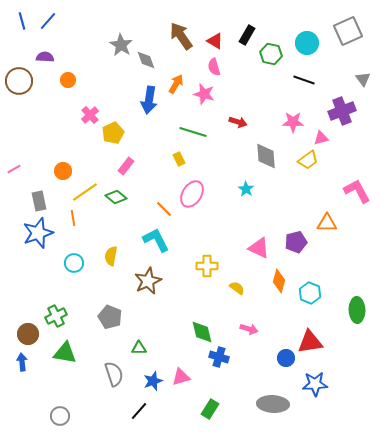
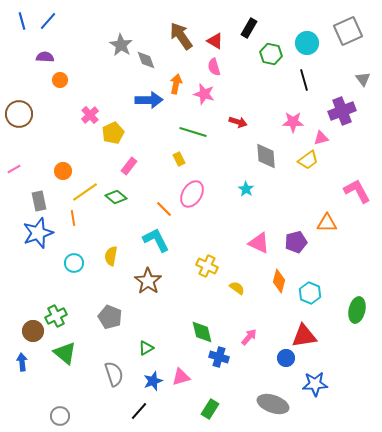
black rectangle at (247, 35): moved 2 px right, 7 px up
orange circle at (68, 80): moved 8 px left
black line at (304, 80): rotated 55 degrees clockwise
brown circle at (19, 81): moved 33 px down
orange arrow at (176, 84): rotated 18 degrees counterclockwise
blue arrow at (149, 100): rotated 100 degrees counterclockwise
pink rectangle at (126, 166): moved 3 px right
pink triangle at (259, 248): moved 5 px up
yellow cross at (207, 266): rotated 25 degrees clockwise
brown star at (148, 281): rotated 12 degrees counterclockwise
green ellipse at (357, 310): rotated 15 degrees clockwise
pink arrow at (249, 329): moved 8 px down; rotated 66 degrees counterclockwise
brown circle at (28, 334): moved 5 px right, 3 px up
red triangle at (310, 342): moved 6 px left, 6 px up
green triangle at (139, 348): moved 7 px right; rotated 28 degrees counterclockwise
green triangle at (65, 353): rotated 30 degrees clockwise
gray ellipse at (273, 404): rotated 16 degrees clockwise
